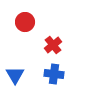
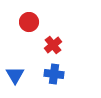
red circle: moved 4 px right
